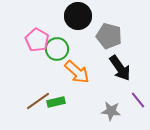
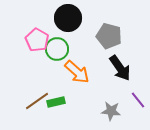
black circle: moved 10 px left, 2 px down
brown line: moved 1 px left
